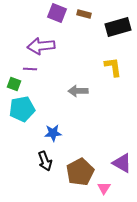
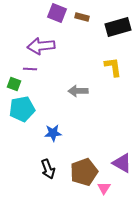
brown rectangle: moved 2 px left, 3 px down
black arrow: moved 3 px right, 8 px down
brown pentagon: moved 4 px right; rotated 8 degrees clockwise
